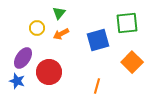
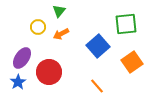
green triangle: moved 2 px up
green square: moved 1 px left, 1 px down
yellow circle: moved 1 px right, 1 px up
blue square: moved 6 px down; rotated 25 degrees counterclockwise
purple ellipse: moved 1 px left
orange square: rotated 10 degrees clockwise
blue star: moved 1 px right, 1 px down; rotated 21 degrees clockwise
orange line: rotated 56 degrees counterclockwise
